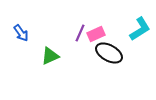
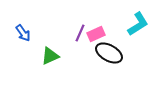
cyan L-shape: moved 2 px left, 5 px up
blue arrow: moved 2 px right
